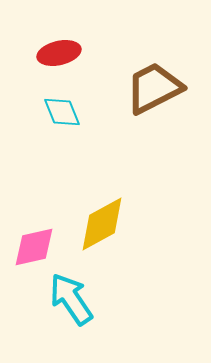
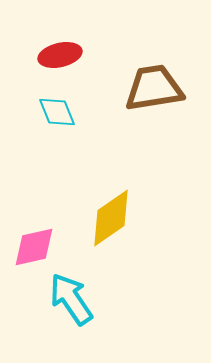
red ellipse: moved 1 px right, 2 px down
brown trapezoid: rotated 18 degrees clockwise
cyan diamond: moved 5 px left
yellow diamond: moved 9 px right, 6 px up; rotated 6 degrees counterclockwise
